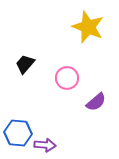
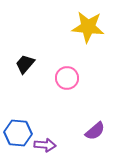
yellow star: rotated 16 degrees counterclockwise
purple semicircle: moved 1 px left, 29 px down
